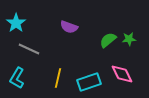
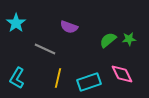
gray line: moved 16 px right
